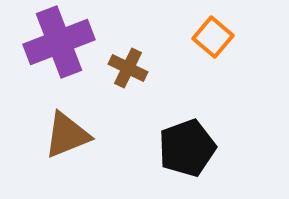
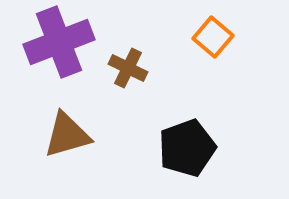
brown triangle: rotated 6 degrees clockwise
